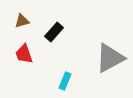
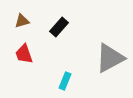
black rectangle: moved 5 px right, 5 px up
